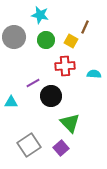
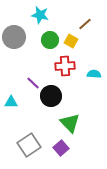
brown line: moved 3 px up; rotated 24 degrees clockwise
green circle: moved 4 px right
purple line: rotated 72 degrees clockwise
